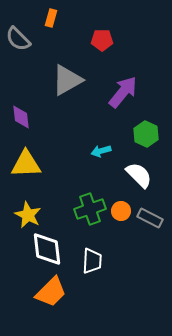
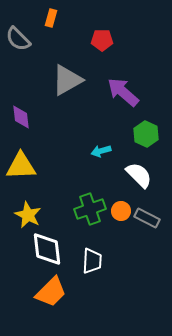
purple arrow: rotated 88 degrees counterclockwise
yellow triangle: moved 5 px left, 2 px down
gray rectangle: moved 3 px left
